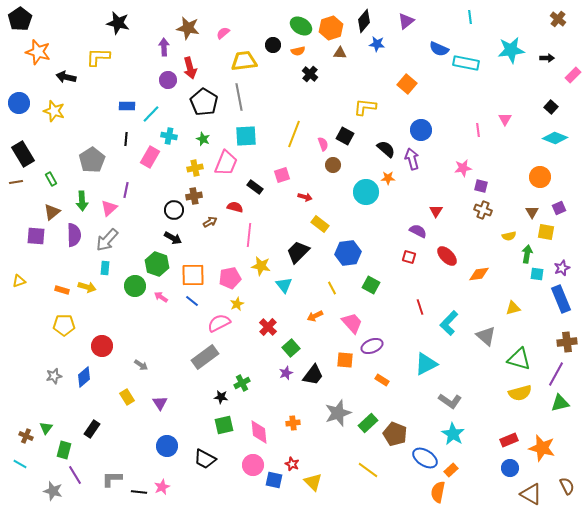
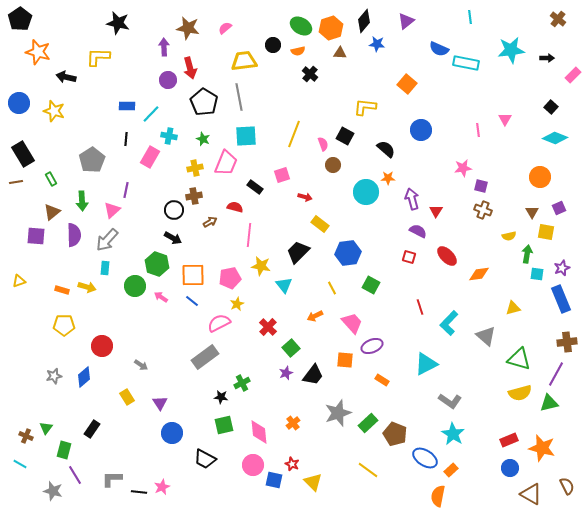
pink semicircle at (223, 33): moved 2 px right, 5 px up
purple arrow at (412, 159): moved 40 px down
pink triangle at (109, 208): moved 3 px right, 2 px down
green triangle at (560, 403): moved 11 px left
orange cross at (293, 423): rotated 32 degrees counterclockwise
blue circle at (167, 446): moved 5 px right, 13 px up
orange semicircle at (438, 492): moved 4 px down
